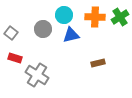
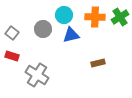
gray square: moved 1 px right
red rectangle: moved 3 px left, 2 px up
